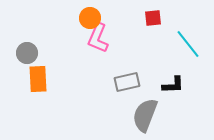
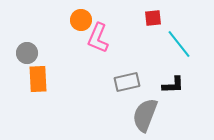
orange circle: moved 9 px left, 2 px down
cyan line: moved 9 px left
